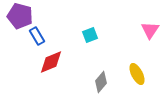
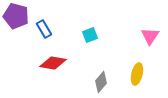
purple pentagon: moved 4 px left
pink triangle: moved 6 px down
blue rectangle: moved 7 px right, 7 px up
red diamond: moved 2 px right, 1 px down; rotated 32 degrees clockwise
yellow ellipse: rotated 40 degrees clockwise
